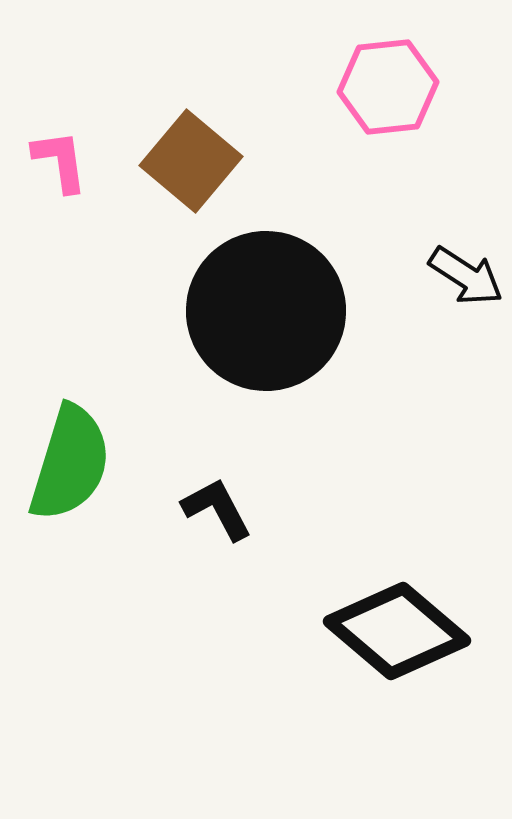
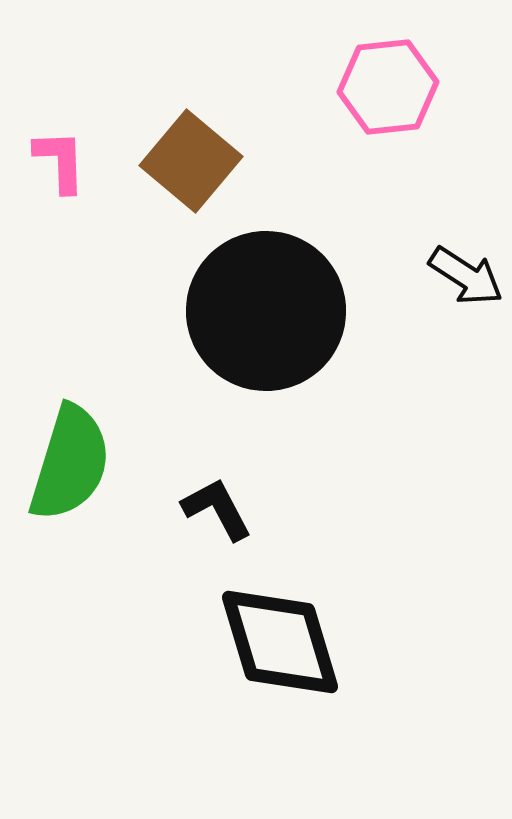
pink L-shape: rotated 6 degrees clockwise
black diamond: moved 117 px left, 11 px down; rotated 33 degrees clockwise
